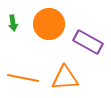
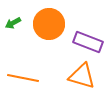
green arrow: rotated 70 degrees clockwise
purple rectangle: rotated 8 degrees counterclockwise
orange triangle: moved 17 px right, 2 px up; rotated 20 degrees clockwise
